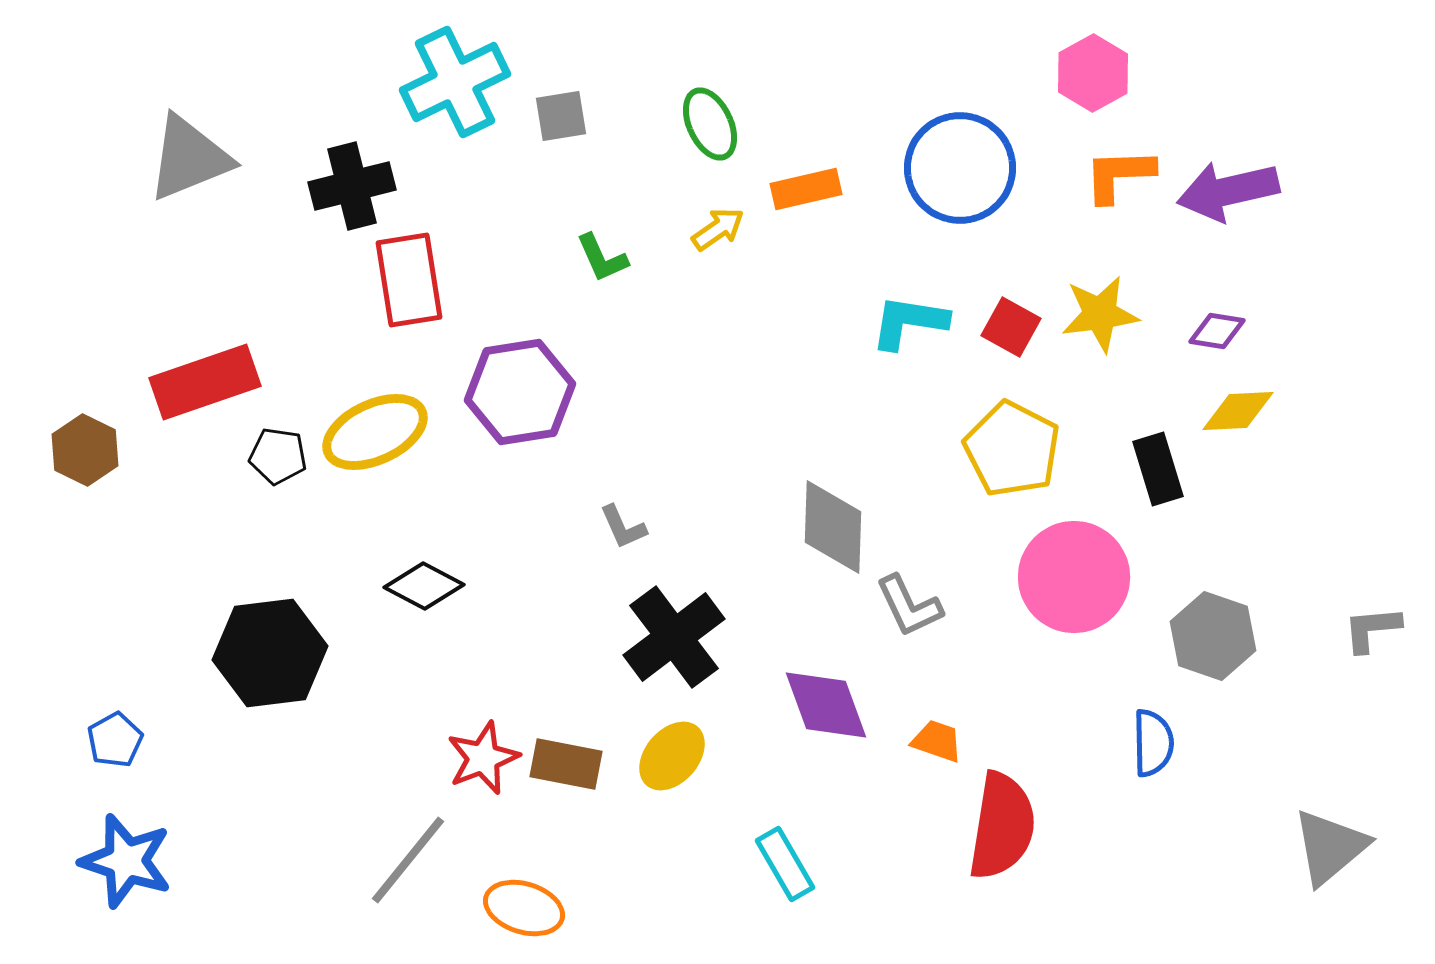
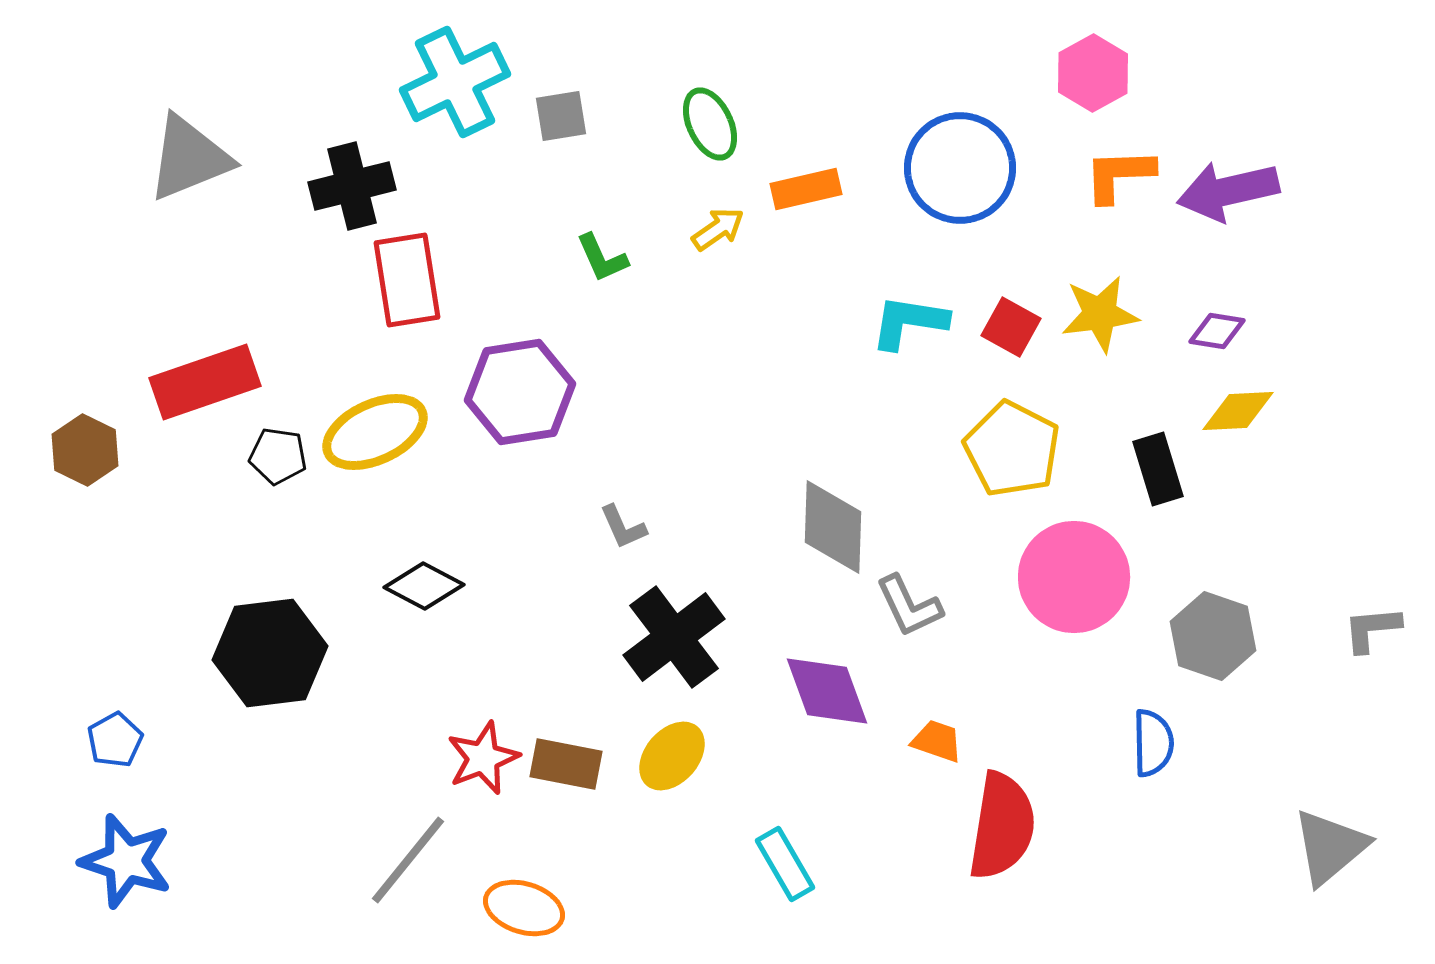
red rectangle at (409, 280): moved 2 px left
purple diamond at (826, 705): moved 1 px right, 14 px up
